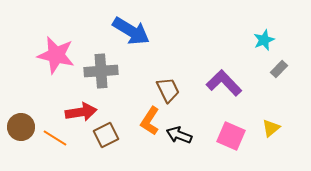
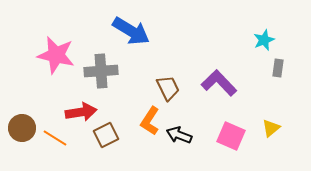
gray rectangle: moved 1 px left, 1 px up; rotated 36 degrees counterclockwise
purple L-shape: moved 5 px left
brown trapezoid: moved 2 px up
brown circle: moved 1 px right, 1 px down
